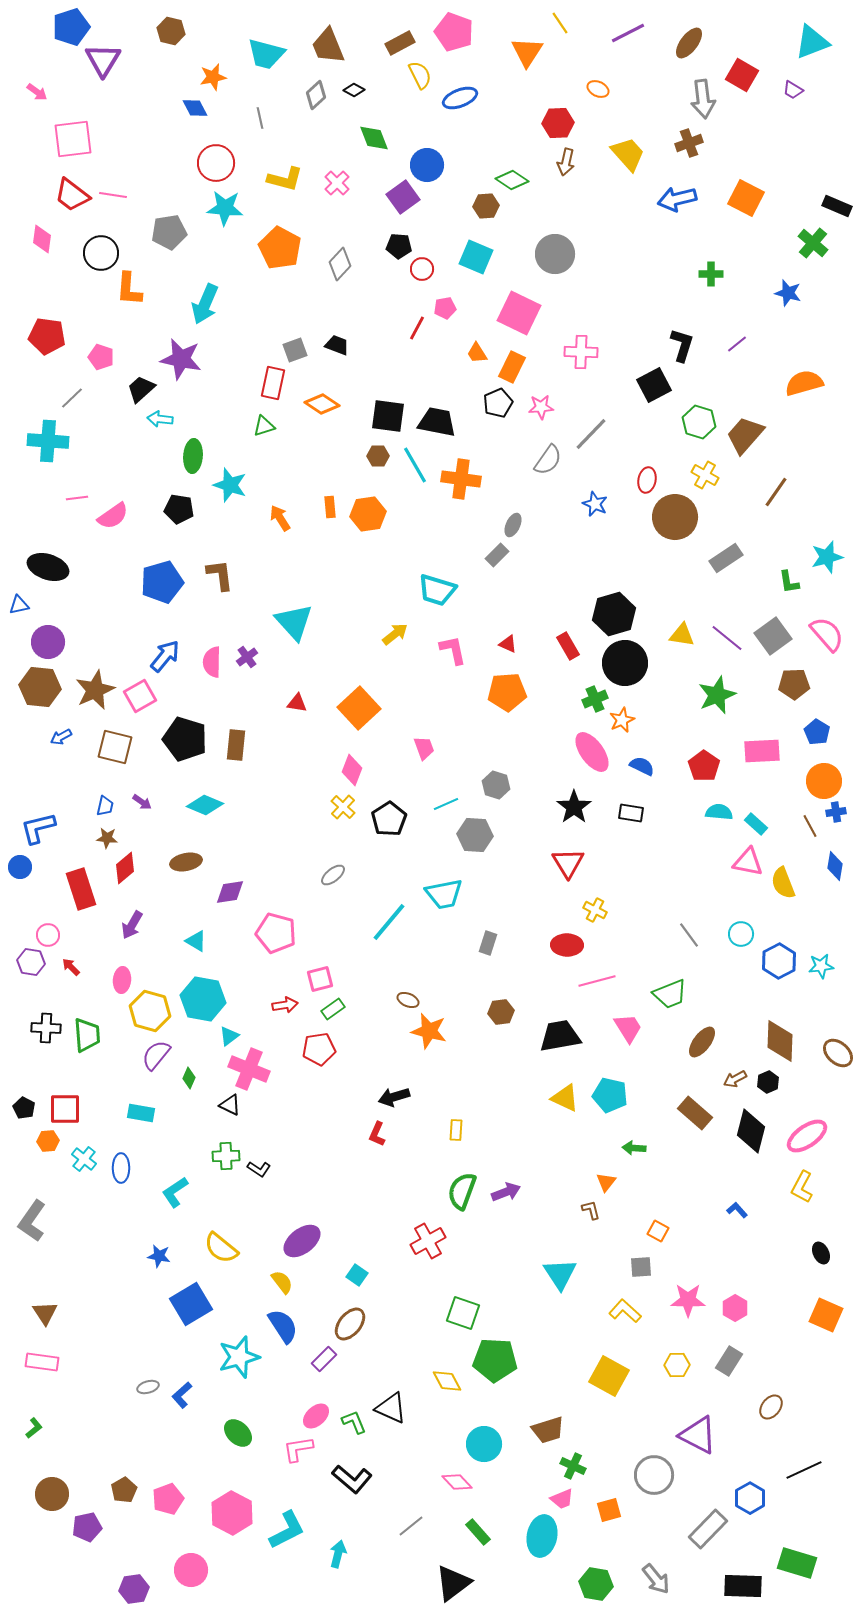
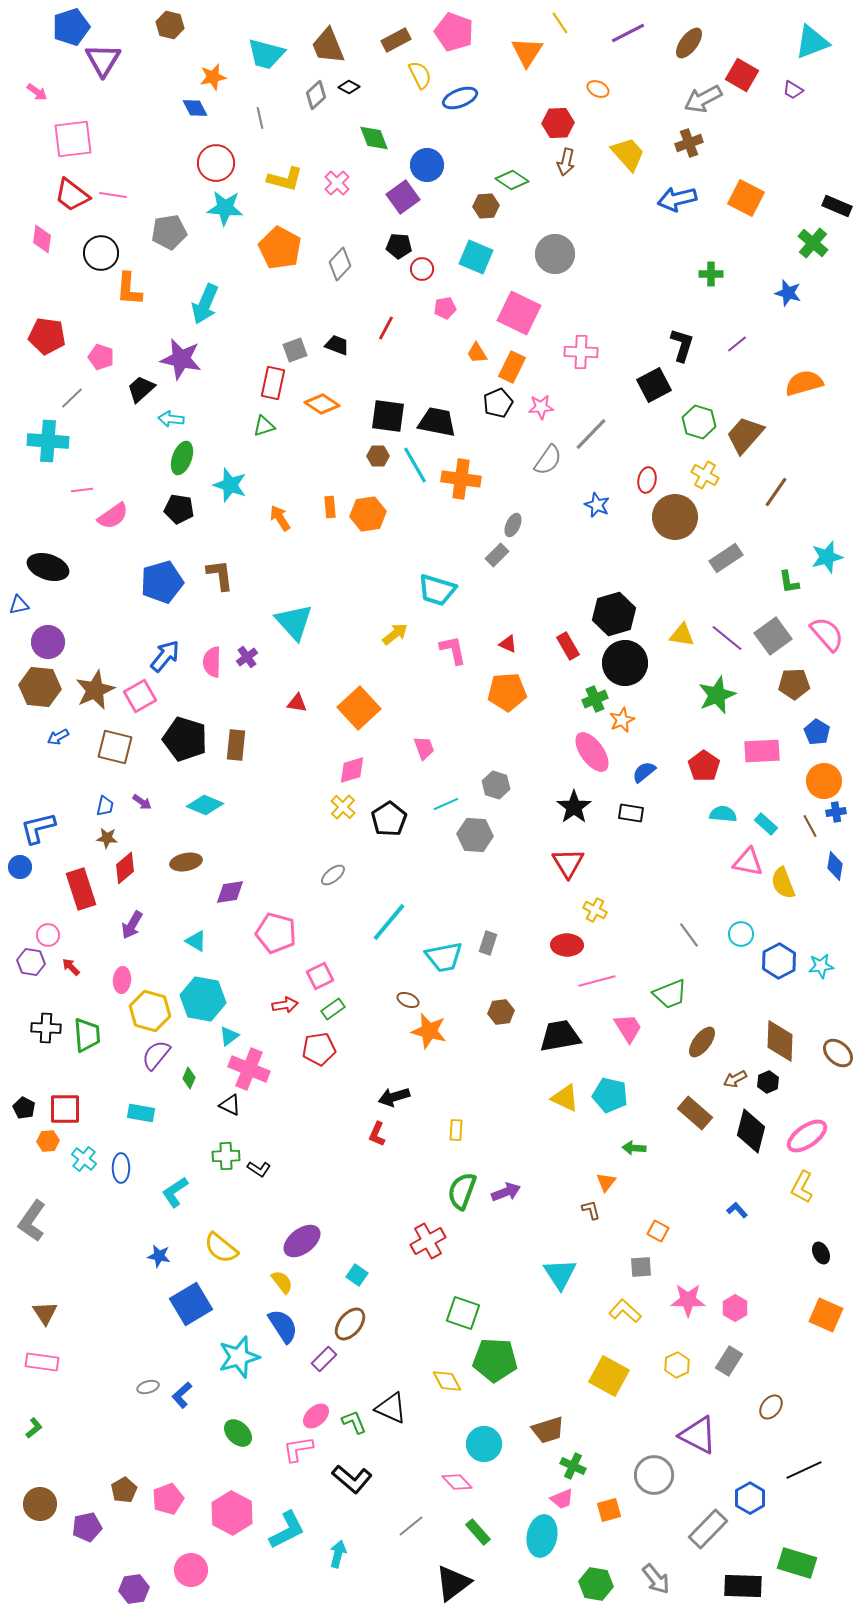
brown hexagon at (171, 31): moved 1 px left, 6 px up
brown rectangle at (400, 43): moved 4 px left, 3 px up
black diamond at (354, 90): moved 5 px left, 3 px up
gray arrow at (703, 99): rotated 69 degrees clockwise
red line at (417, 328): moved 31 px left
cyan arrow at (160, 419): moved 11 px right
green ellipse at (193, 456): moved 11 px left, 2 px down; rotated 16 degrees clockwise
pink line at (77, 498): moved 5 px right, 8 px up
blue star at (595, 504): moved 2 px right, 1 px down
blue arrow at (61, 737): moved 3 px left
blue semicircle at (642, 766): moved 2 px right, 6 px down; rotated 65 degrees counterclockwise
pink diamond at (352, 770): rotated 52 degrees clockwise
cyan semicircle at (719, 812): moved 4 px right, 2 px down
cyan rectangle at (756, 824): moved 10 px right
cyan trapezoid at (444, 894): moved 63 px down
pink square at (320, 979): moved 3 px up; rotated 12 degrees counterclockwise
yellow hexagon at (677, 1365): rotated 25 degrees counterclockwise
brown circle at (52, 1494): moved 12 px left, 10 px down
